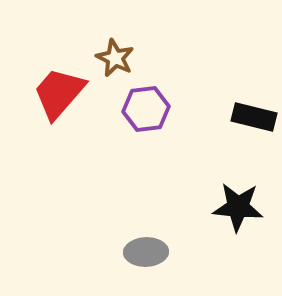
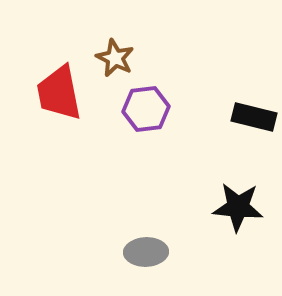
red trapezoid: rotated 52 degrees counterclockwise
